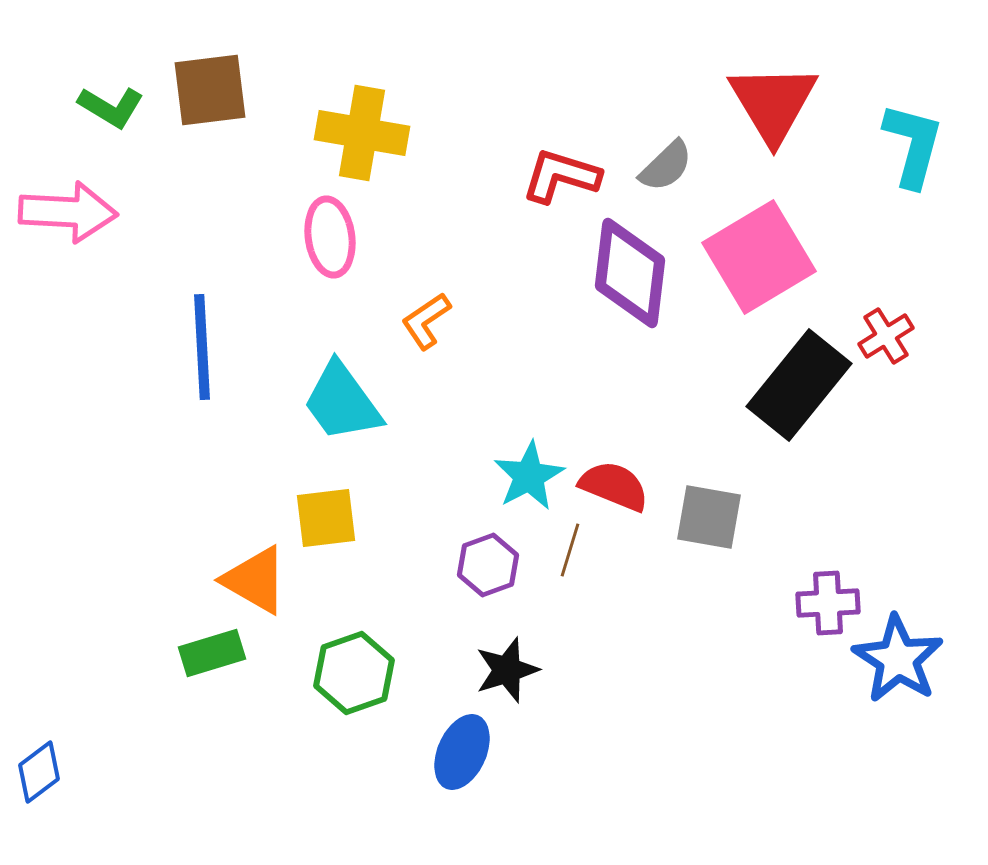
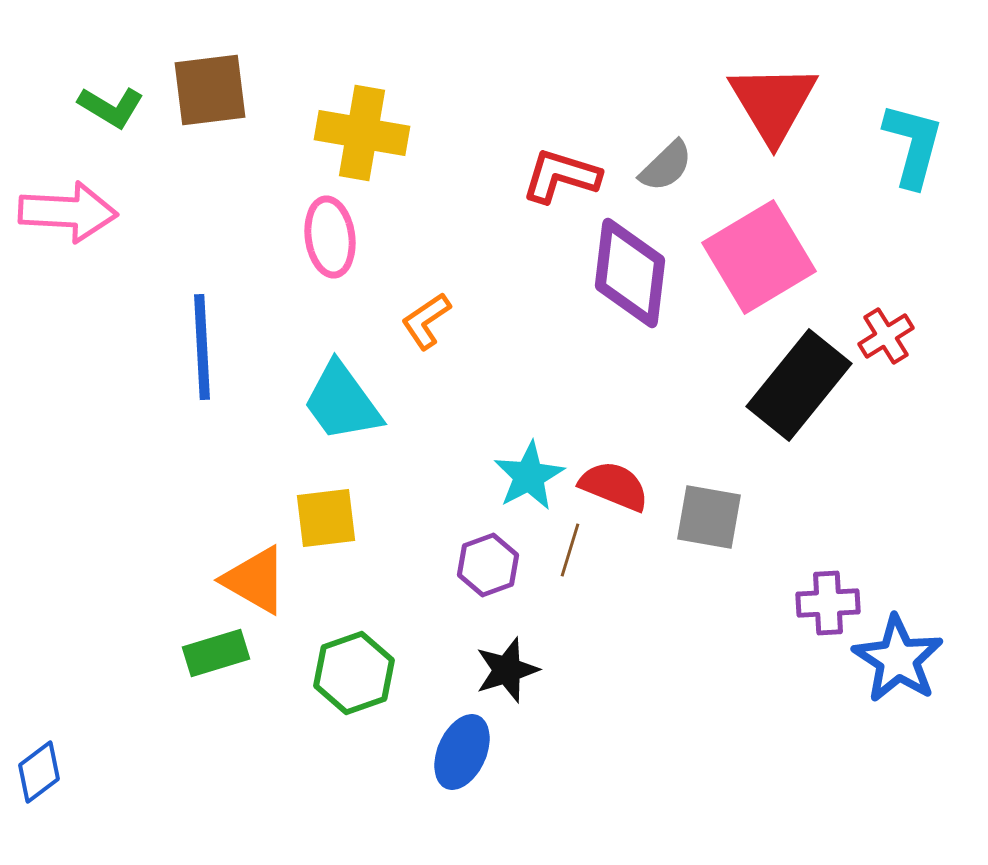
green rectangle: moved 4 px right
